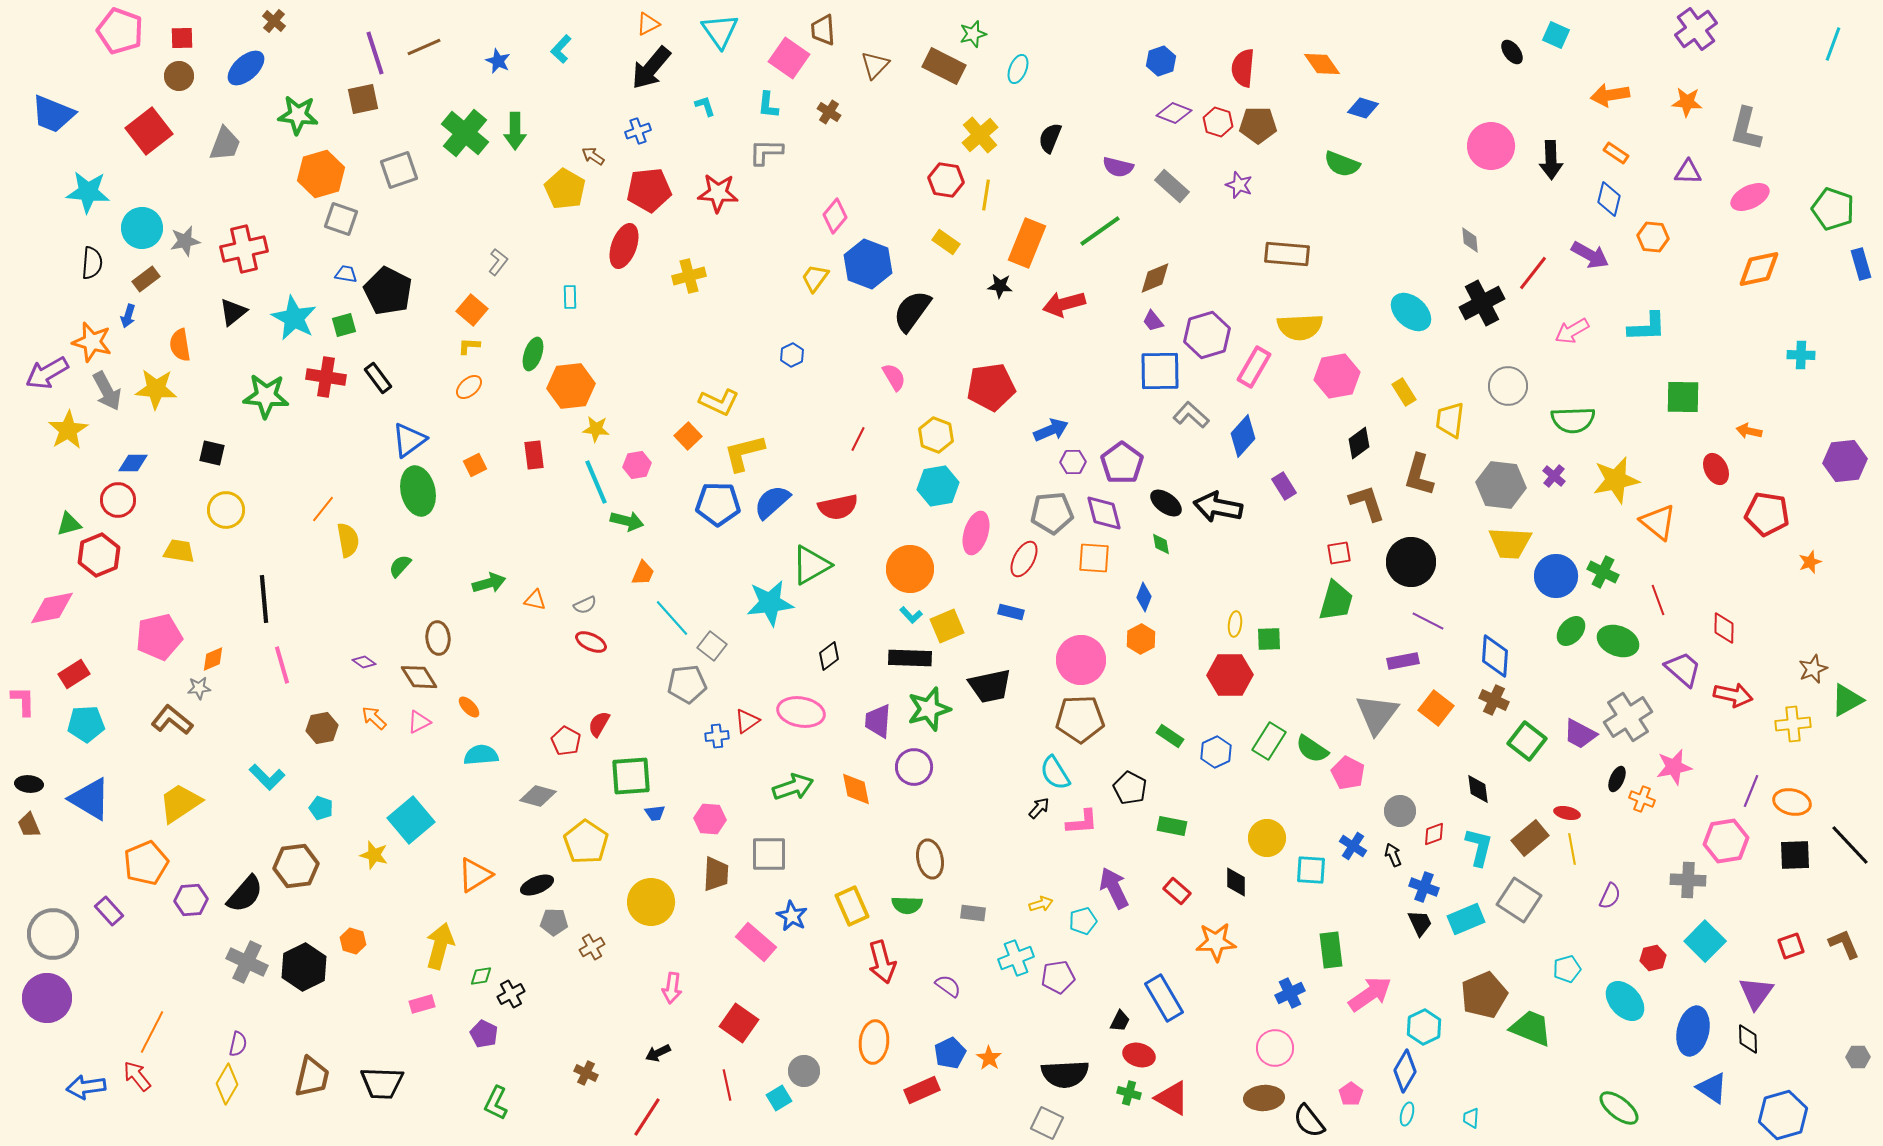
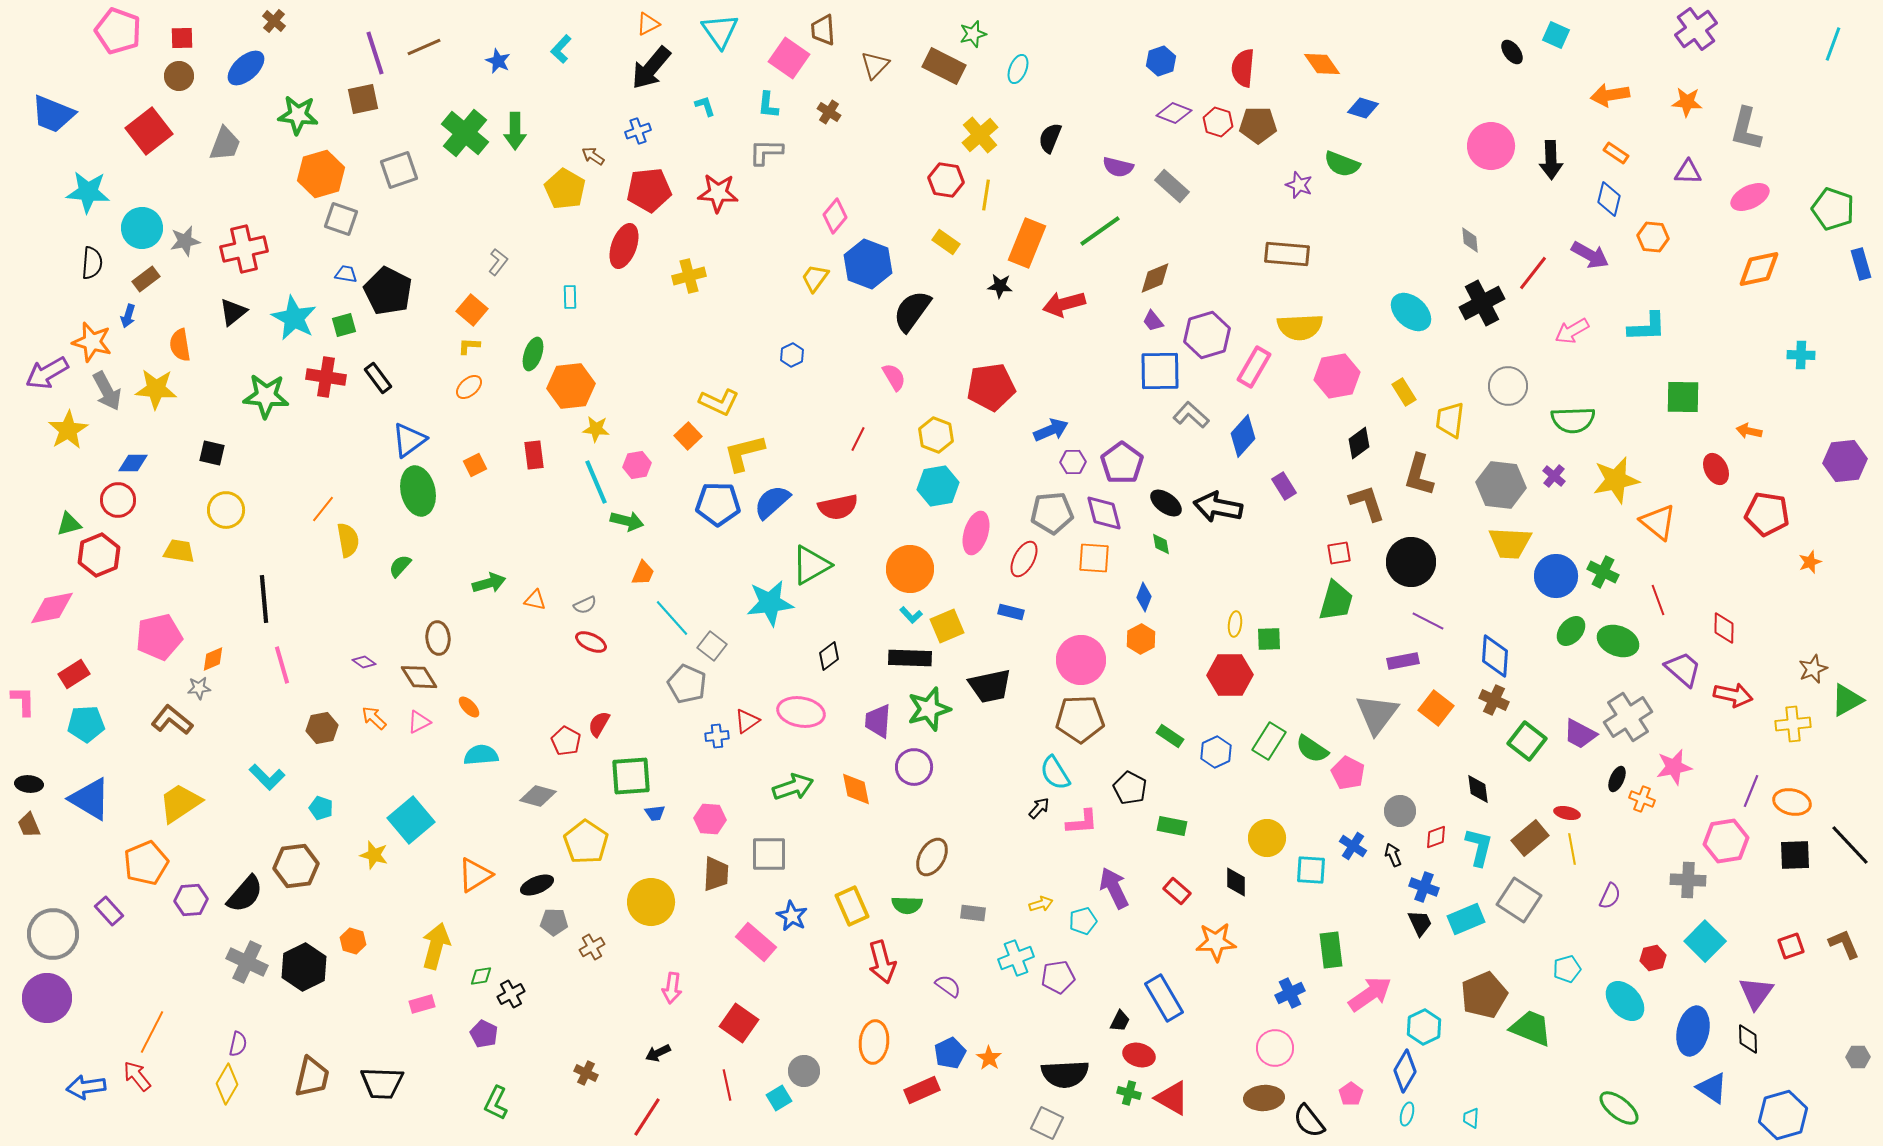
pink pentagon at (120, 31): moved 2 px left
purple star at (1239, 185): moved 60 px right
gray pentagon at (687, 684): rotated 30 degrees clockwise
red diamond at (1434, 834): moved 2 px right, 3 px down
brown ellipse at (930, 859): moved 2 px right, 2 px up; rotated 42 degrees clockwise
yellow arrow at (440, 946): moved 4 px left
